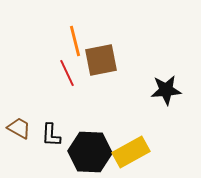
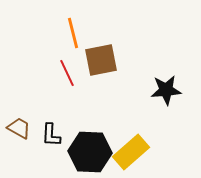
orange line: moved 2 px left, 8 px up
yellow rectangle: rotated 12 degrees counterclockwise
